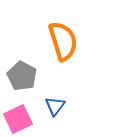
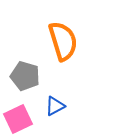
gray pentagon: moved 3 px right; rotated 12 degrees counterclockwise
blue triangle: rotated 25 degrees clockwise
